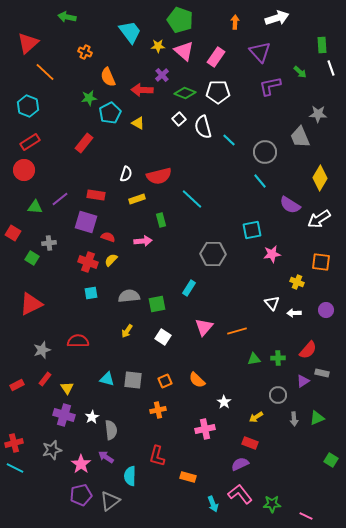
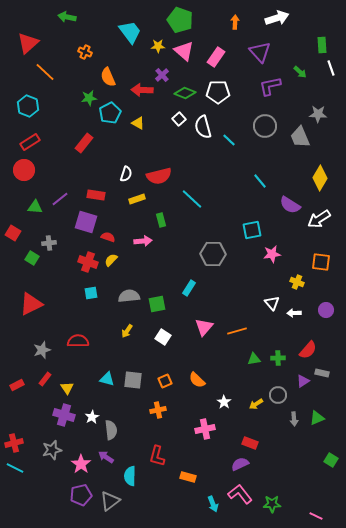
gray circle at (265, 152): moved 26 px up
yellow arrow at (256, 417): moved 13 px up
pink line at (306, 516): moved 10 px right
